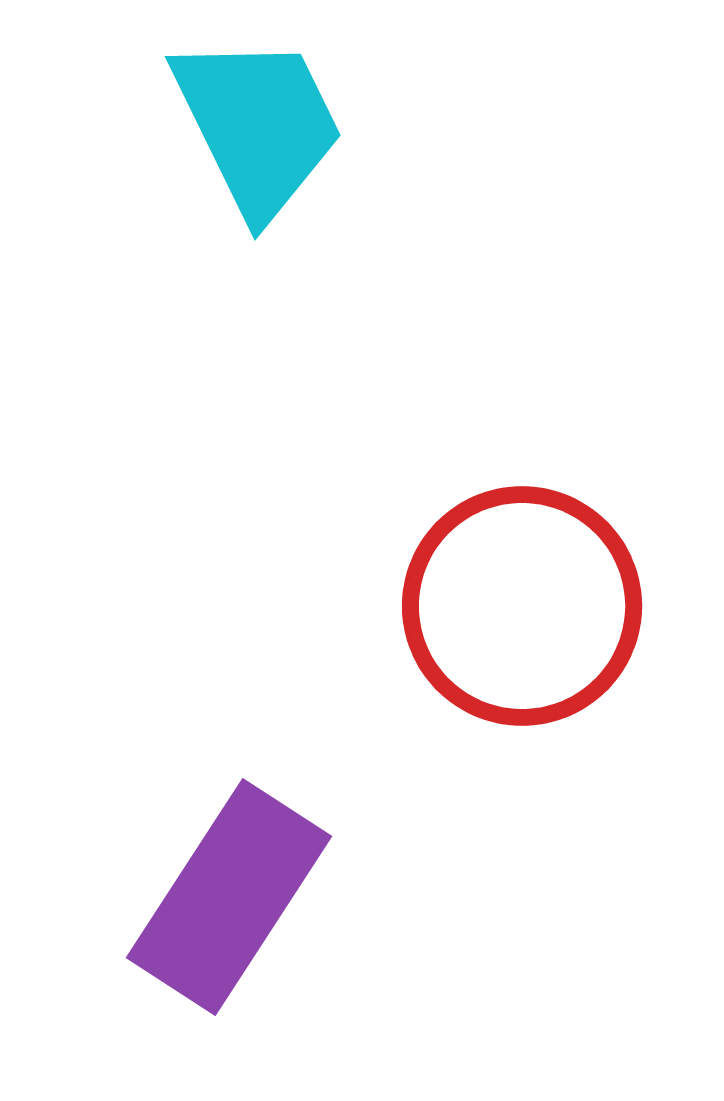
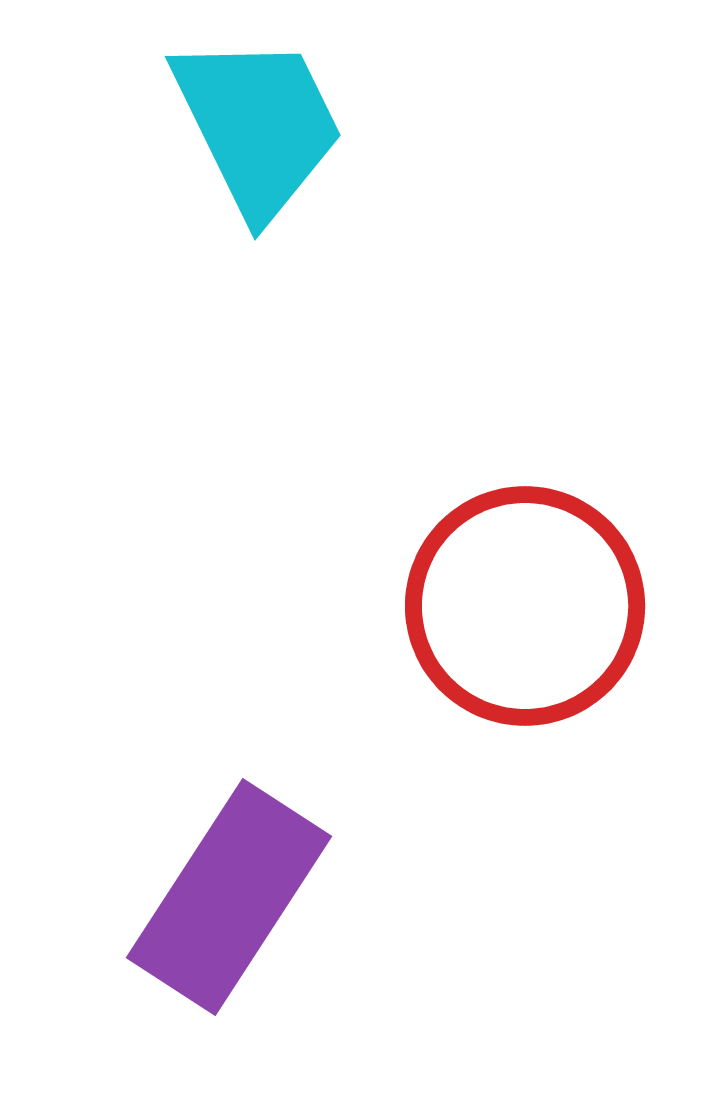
red circle: moved 3 px right
